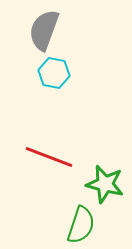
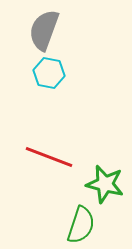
cyan hexagon: moved 5 px left
